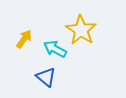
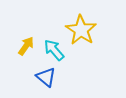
yellow arrow: moved 2 px right, 7 px down
cyan arrow: moved 1 px left, 1 px down; rotated 20 degrees clockwise
